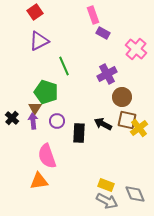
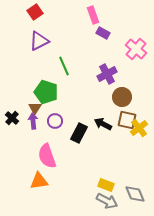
purple circle: moved 2 px left
black rectangle: rotated 24 degrees clockwise
